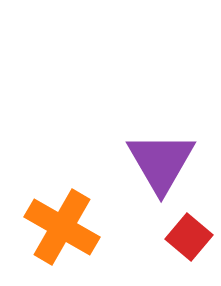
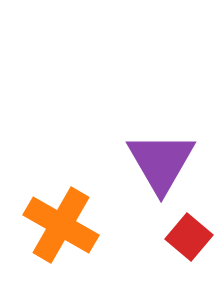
orange cross: moved 1 px left, 2 px up
